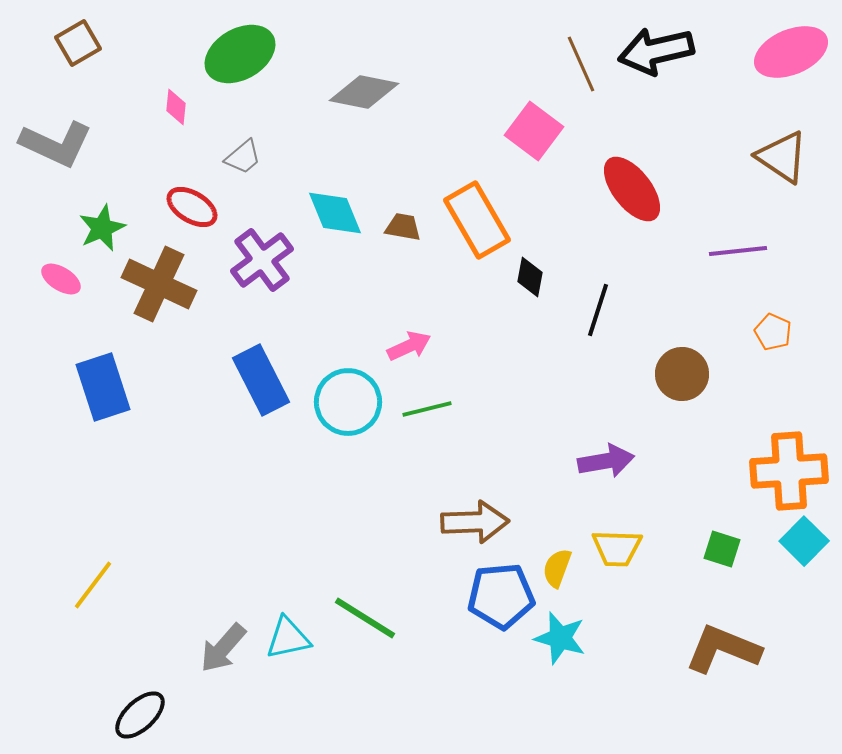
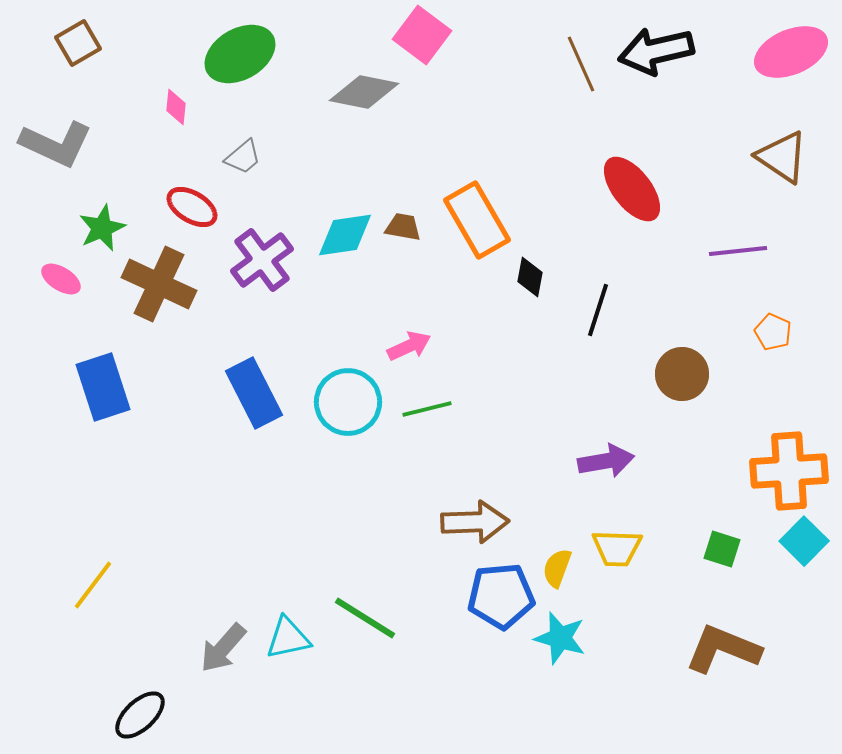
pink square at (534, 131): moved 112 px left, 96 px up
cyan diamond at (335, 213): moved 10 px right, 22 px down; rotated 76 degrees counterclockwise
blue rectangle at (261, 380): moved 7 px left, 13 px down
